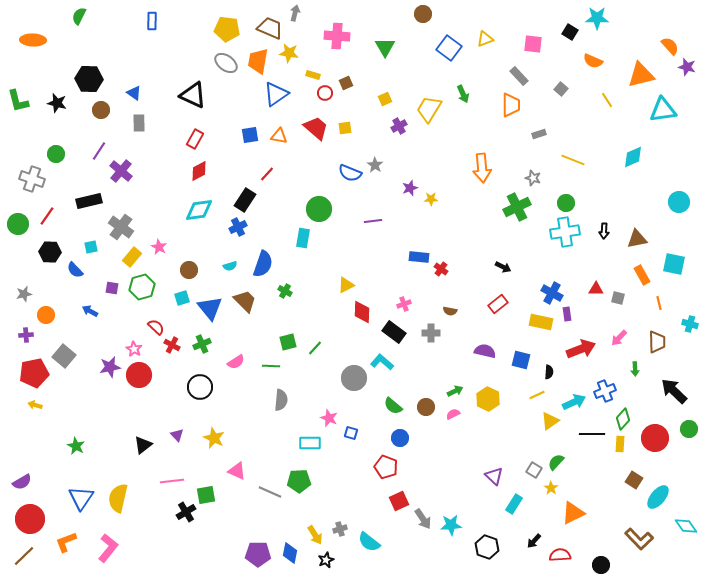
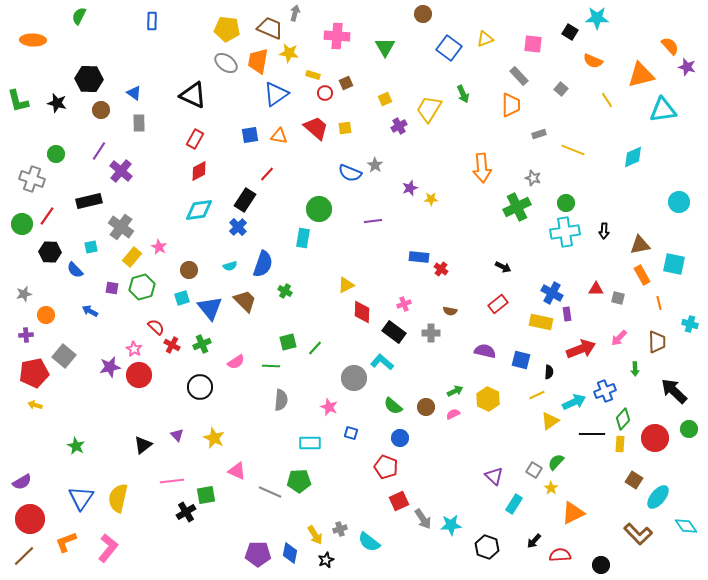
yellow line at (573, 160): moved 10 px up
green circle at (18, 224): moved 4 px right
blue cross at (238, 227): rotated 18 degrees counterclockwise
brown triangle at (637, 239): moved 3 px right, 6 px down
pink star at (329, 418): moved 11 px up
brown L-shape at (639, 539): moved 1 px left, 5 px up
